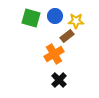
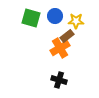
orange cross: moved 6 px right, 6 px up
black cross: rotated 28 degrees counterclockwise
